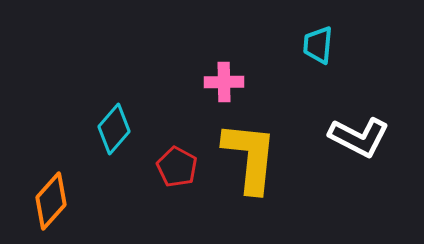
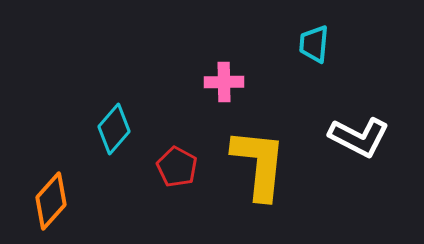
cyan trapezoid: moved 4 px left, 1 px up
yellow L-shape: moved 9 px right, 7 px down
